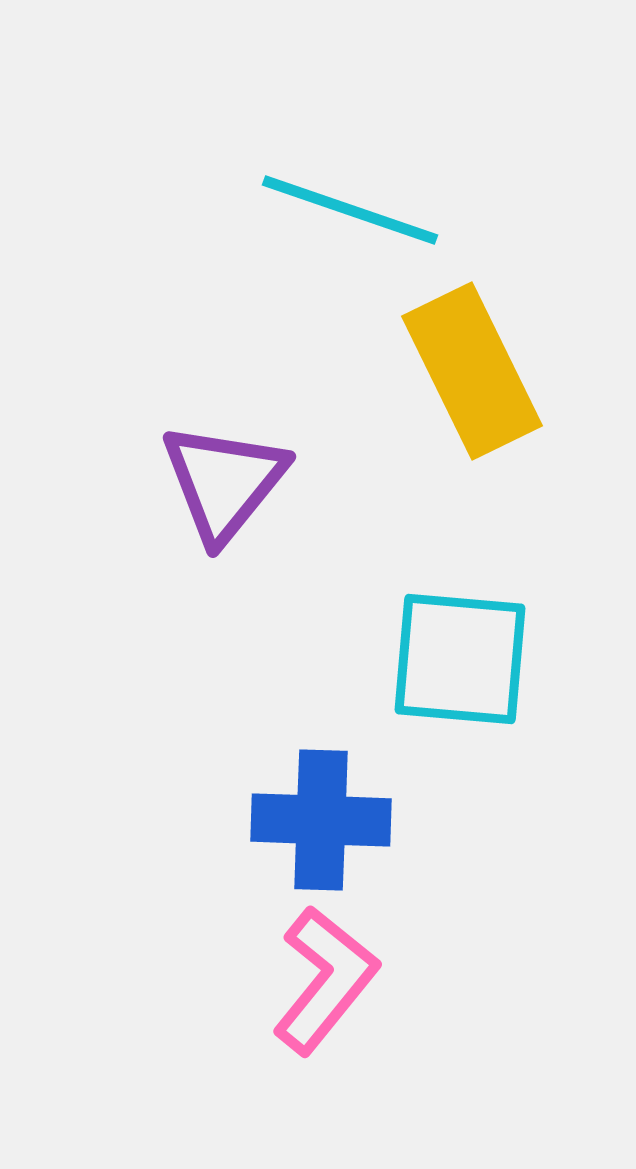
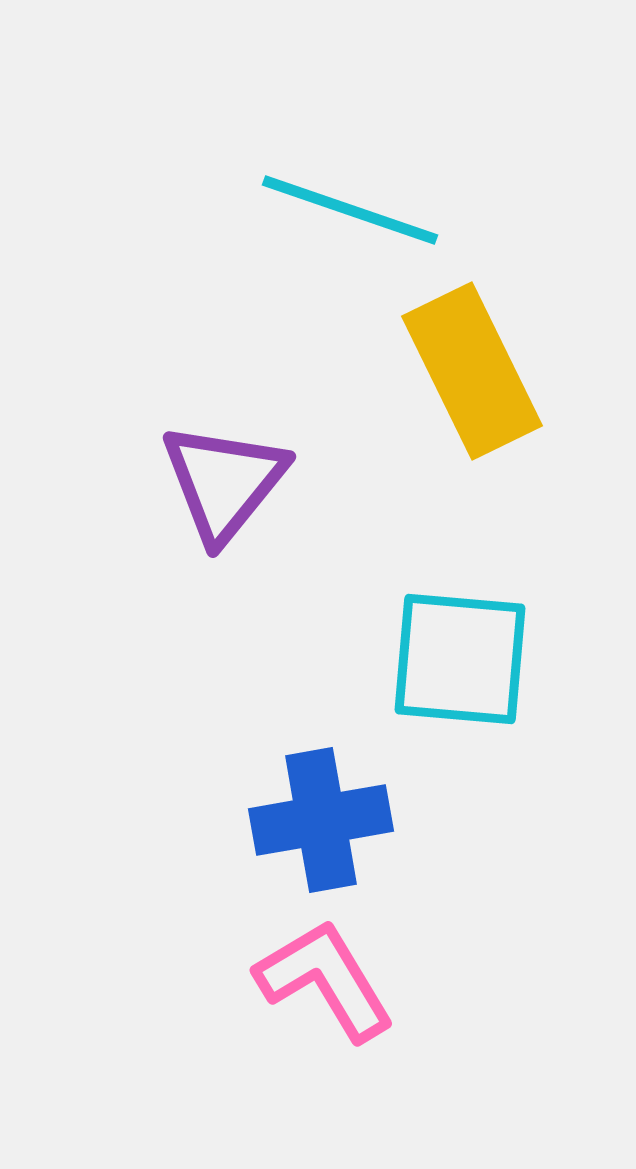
blue cross: rotated 12 degrees counterclockwise
pink L-shape: rotated 70 degrees counterclockwise
